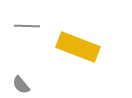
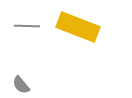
yellow rectangle: moved 20 px up
